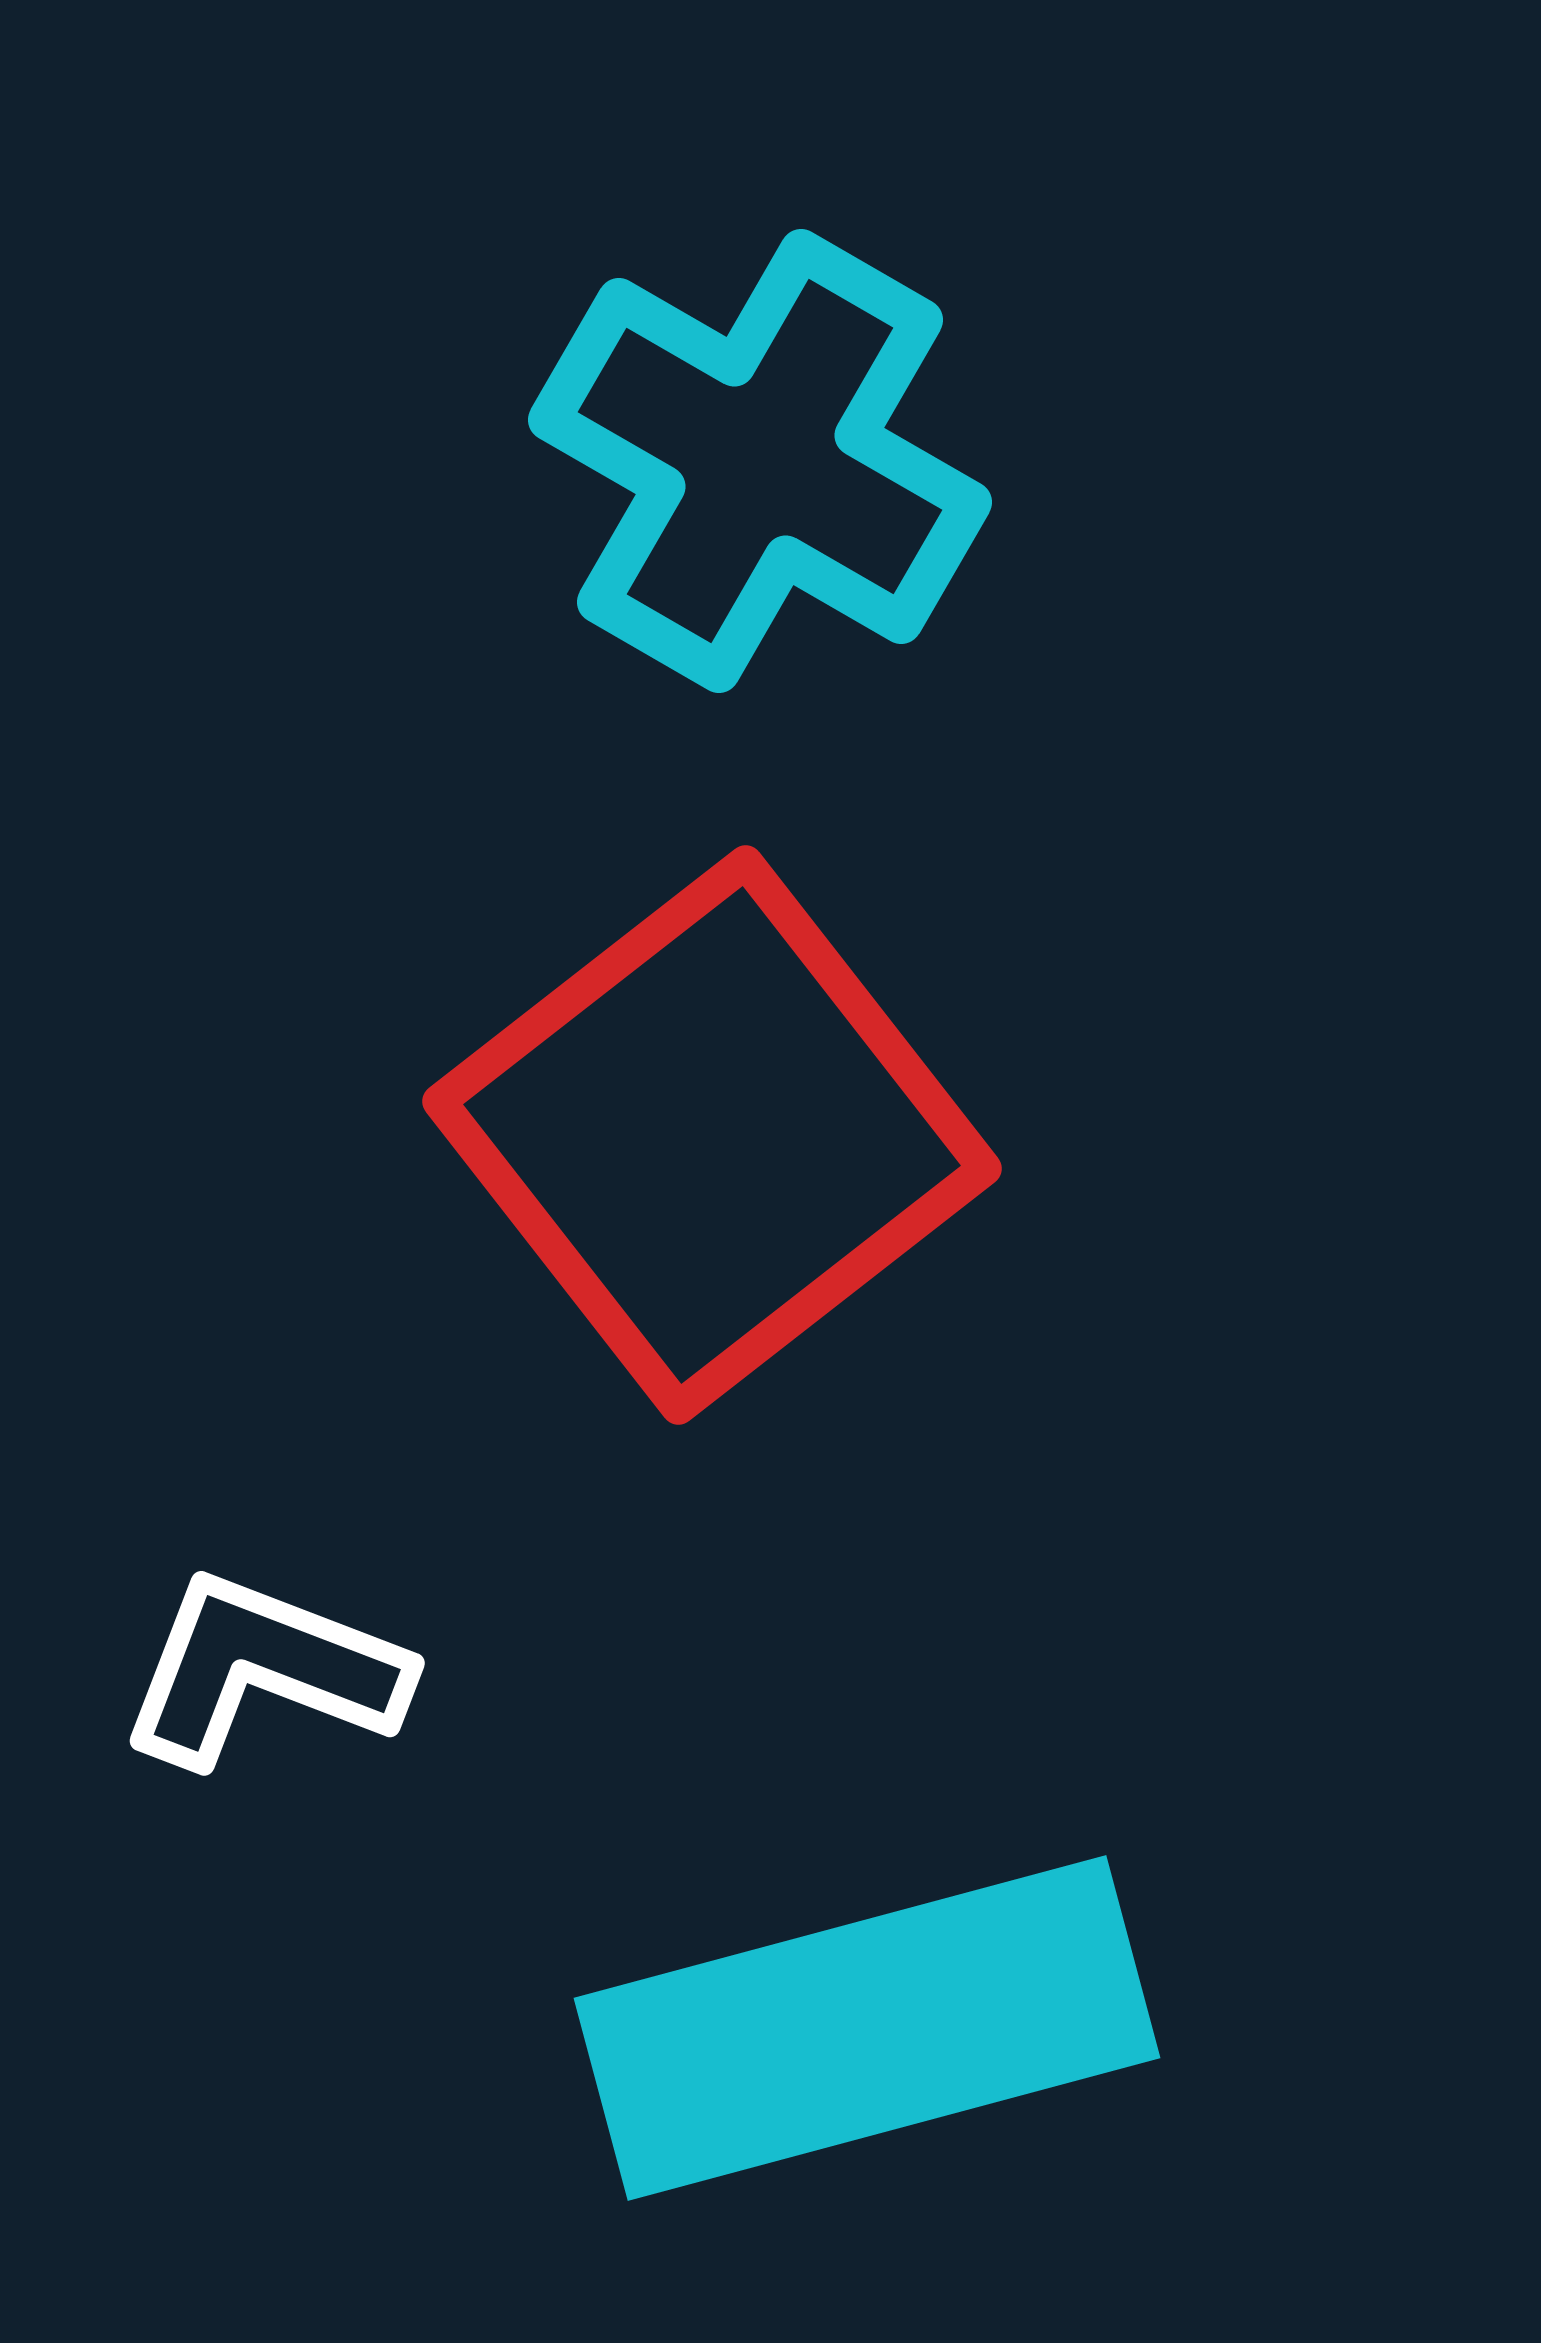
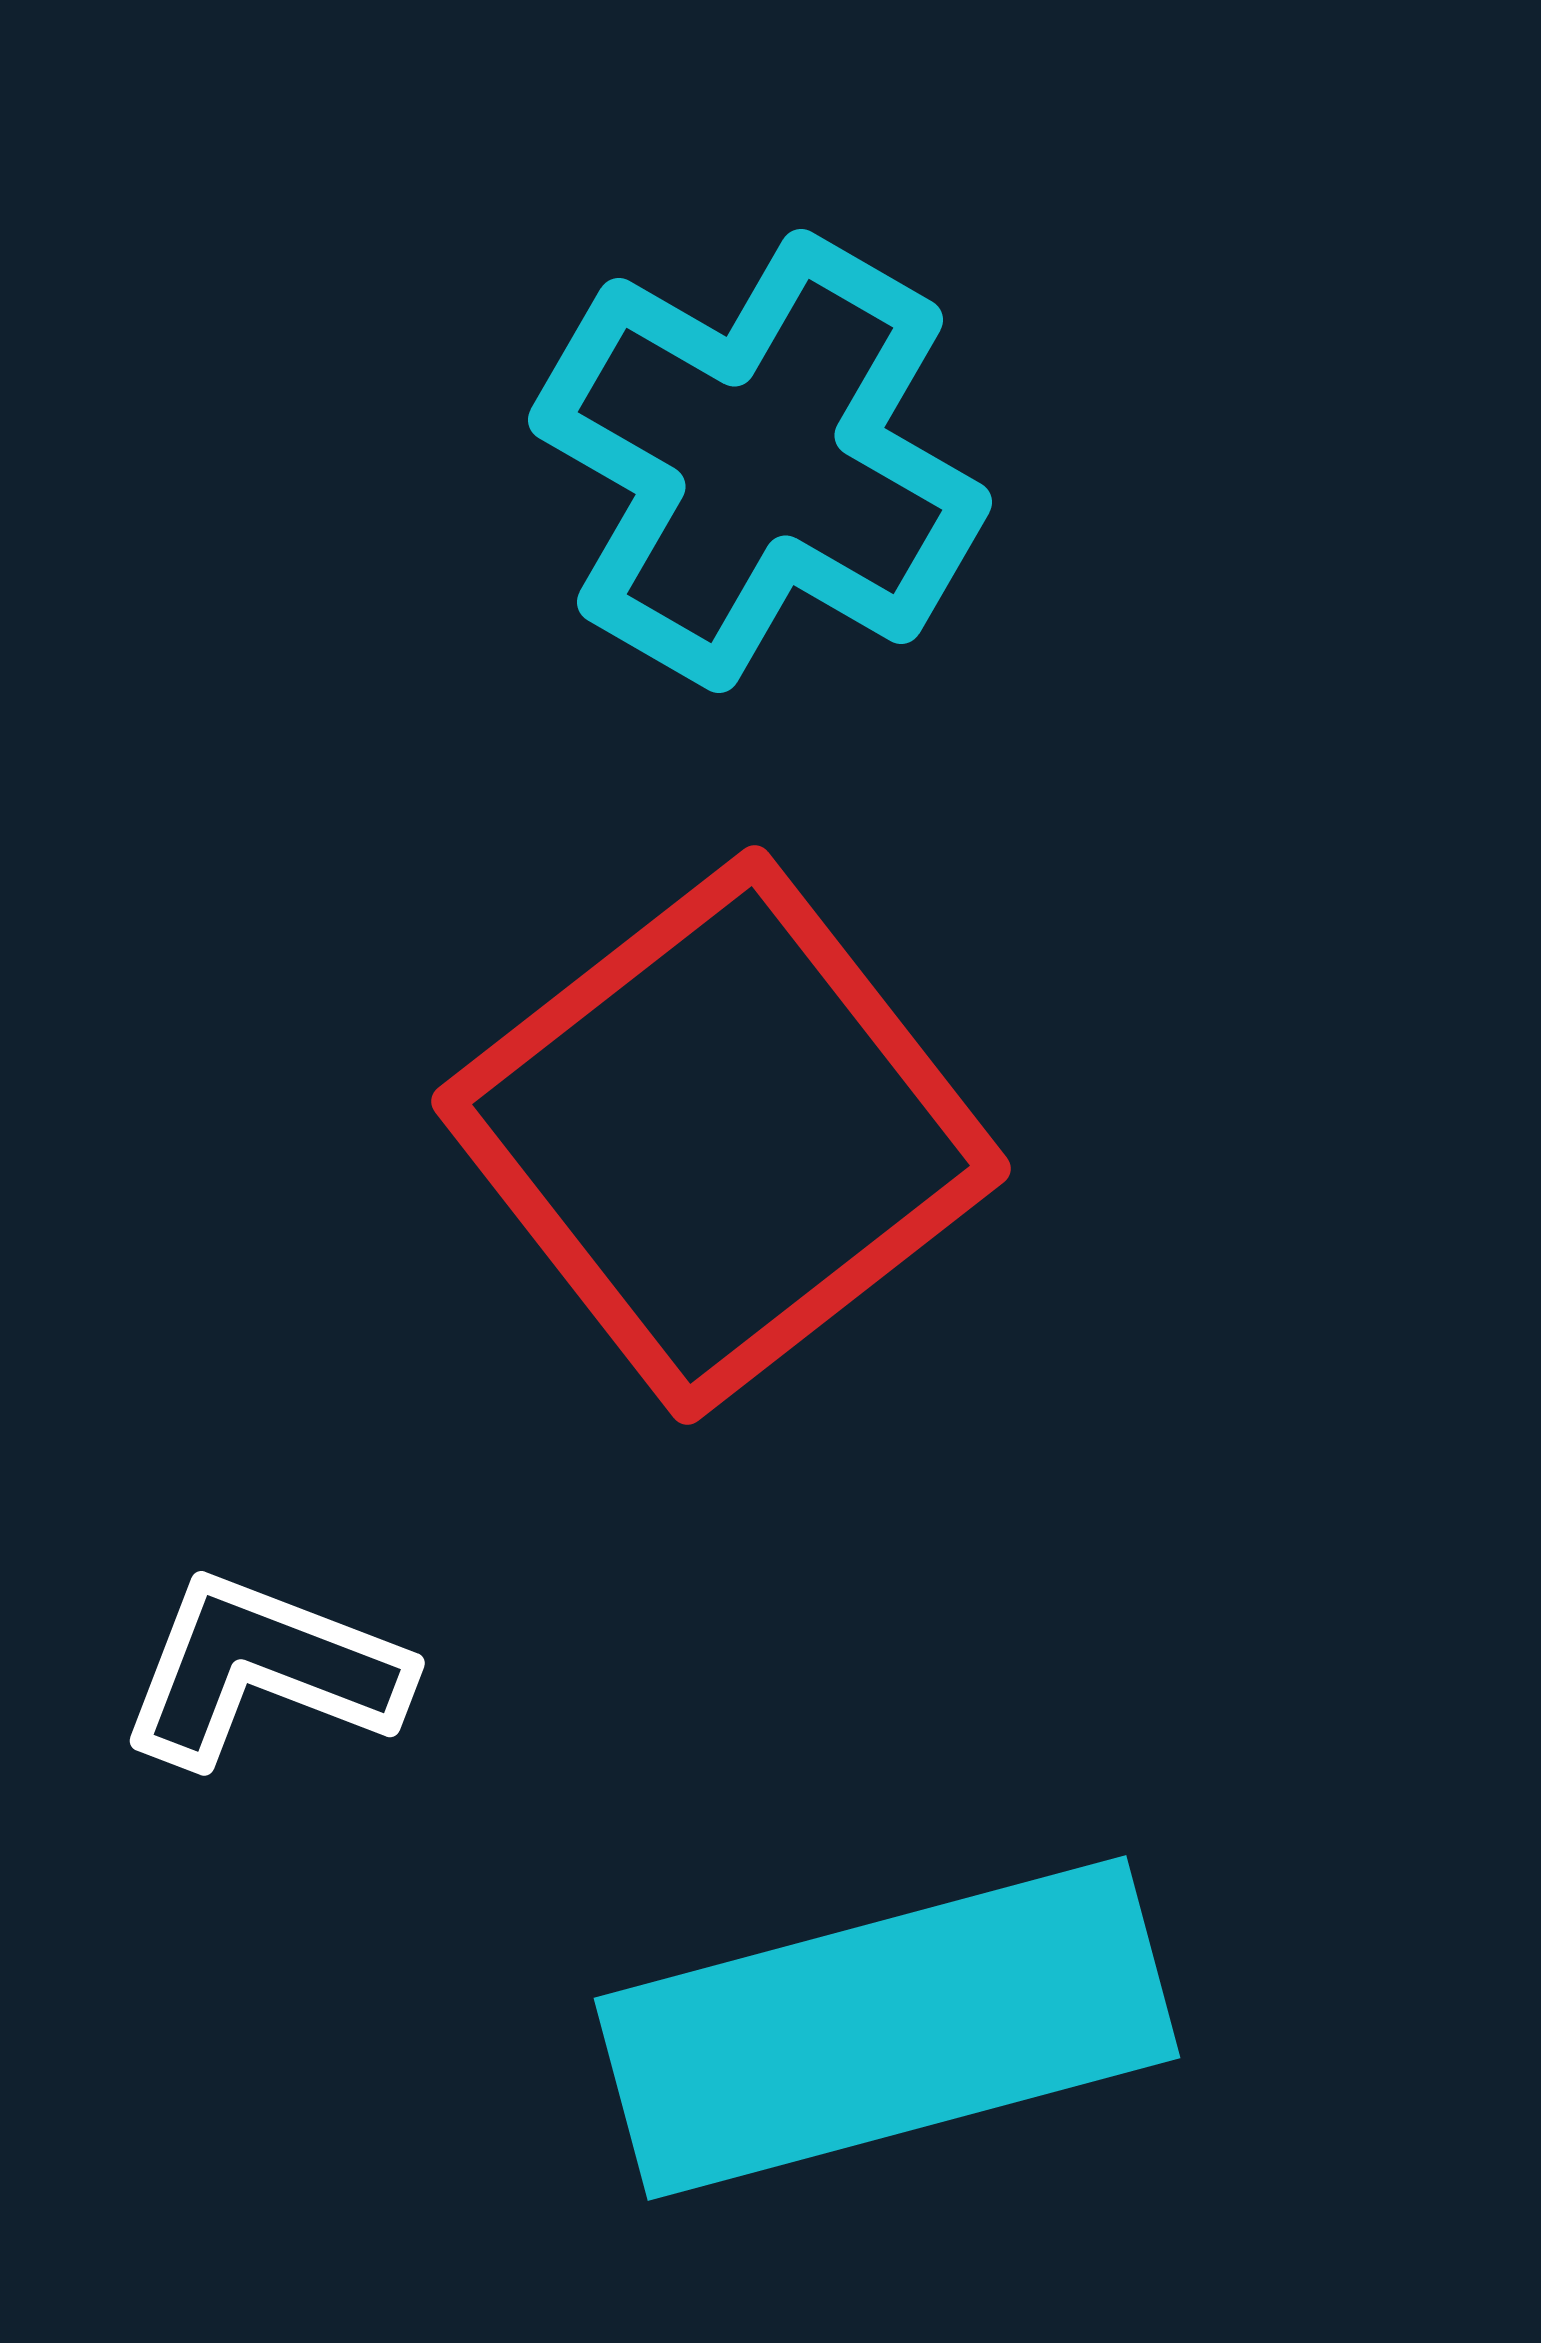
red square: moved 9 px right
cyan rectangle: moved 20 px right
